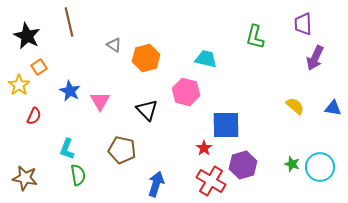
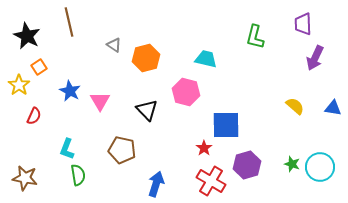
purple hexagon: moved 4 px right
